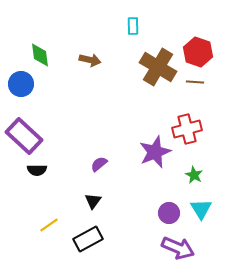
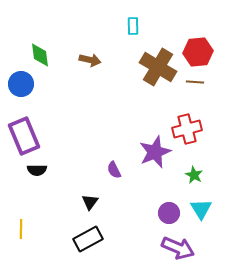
red hexagon: rotated 24 degrees counterclockwise
purple rectangle: rotated 24 degrees clockwise
purple semicircle: moved 15 px right, 6 px down; rotated 78 degrees counterclockwise
black triangle: moved 3 px left, 1 px down
yellow line: moved 28 px left, 4 px down; rotated 54 degrees counterclockwise
